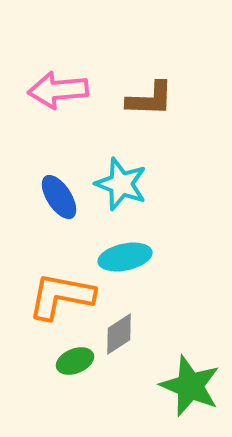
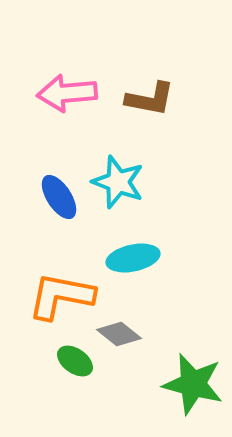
pink arrow: moved 9 px right, 3 px down
brown L-shape: rotated 9 degrees clockwise
cyan star: moved 3 px left, 2 px up
cyan ellipse: moved 8 px right, 1 px down
gray diamond: rotated 72 degrees clockwise
green ellipse: rotated 57 degrees clockwise
green star: moved 3 px right, 2 px up; rotated 8 degrees counterclockwise
